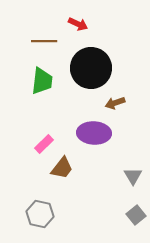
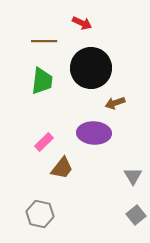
red arrow: moved 4 px right, 1 px up
pink rectangle: moved 2 px up
